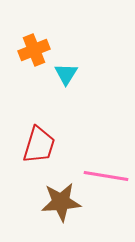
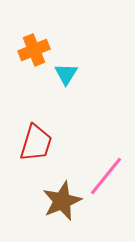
red trapezoid: moved 3 px left, 2 px up
pink line: rotated 60 degrees counterclockwise
brown star: moved 1 px right, 1 px up; rotated 18 degrees counterclockwise
